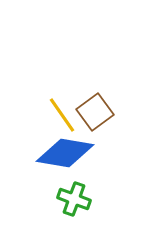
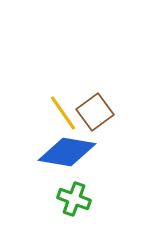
yellow line: moved 1 px right, 2 px up
blue diamond: moved 2 px right, 1 px up
